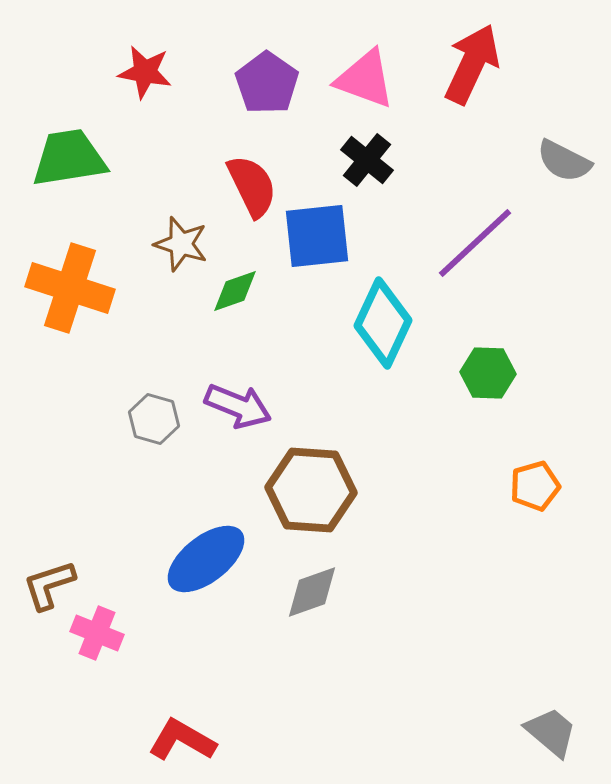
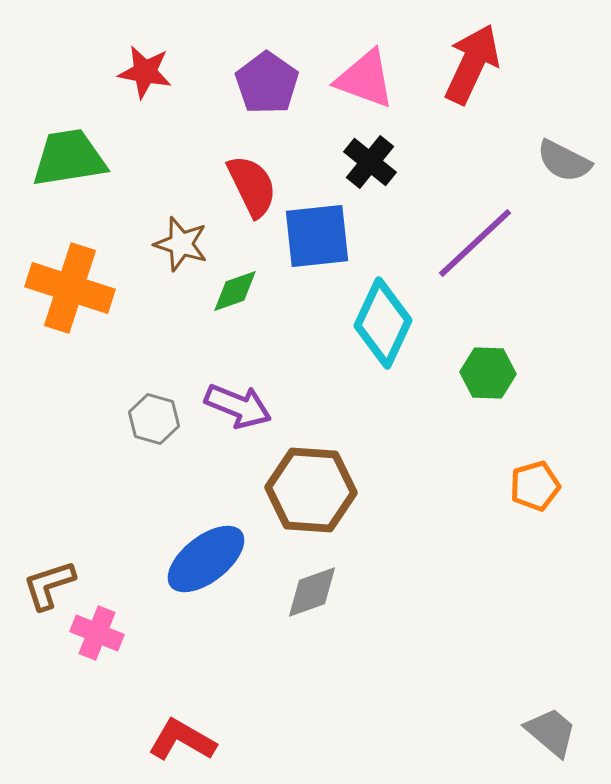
black cross: moved 3 px right, 2 px down
